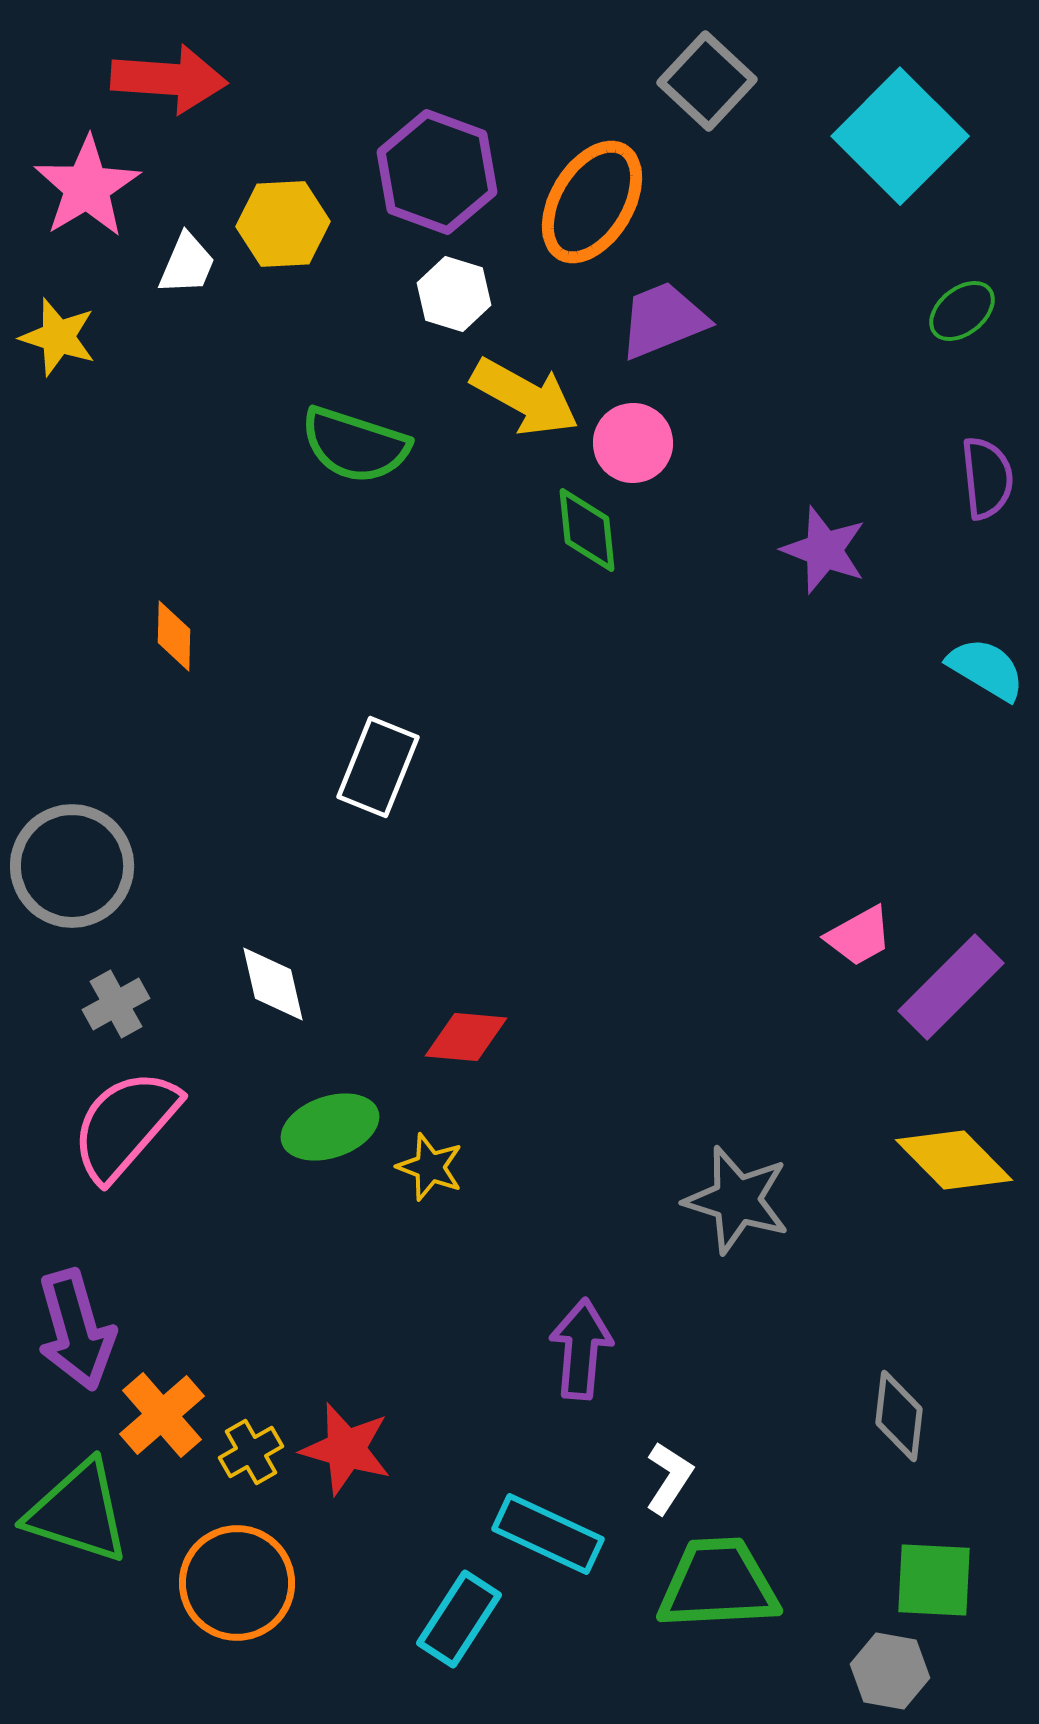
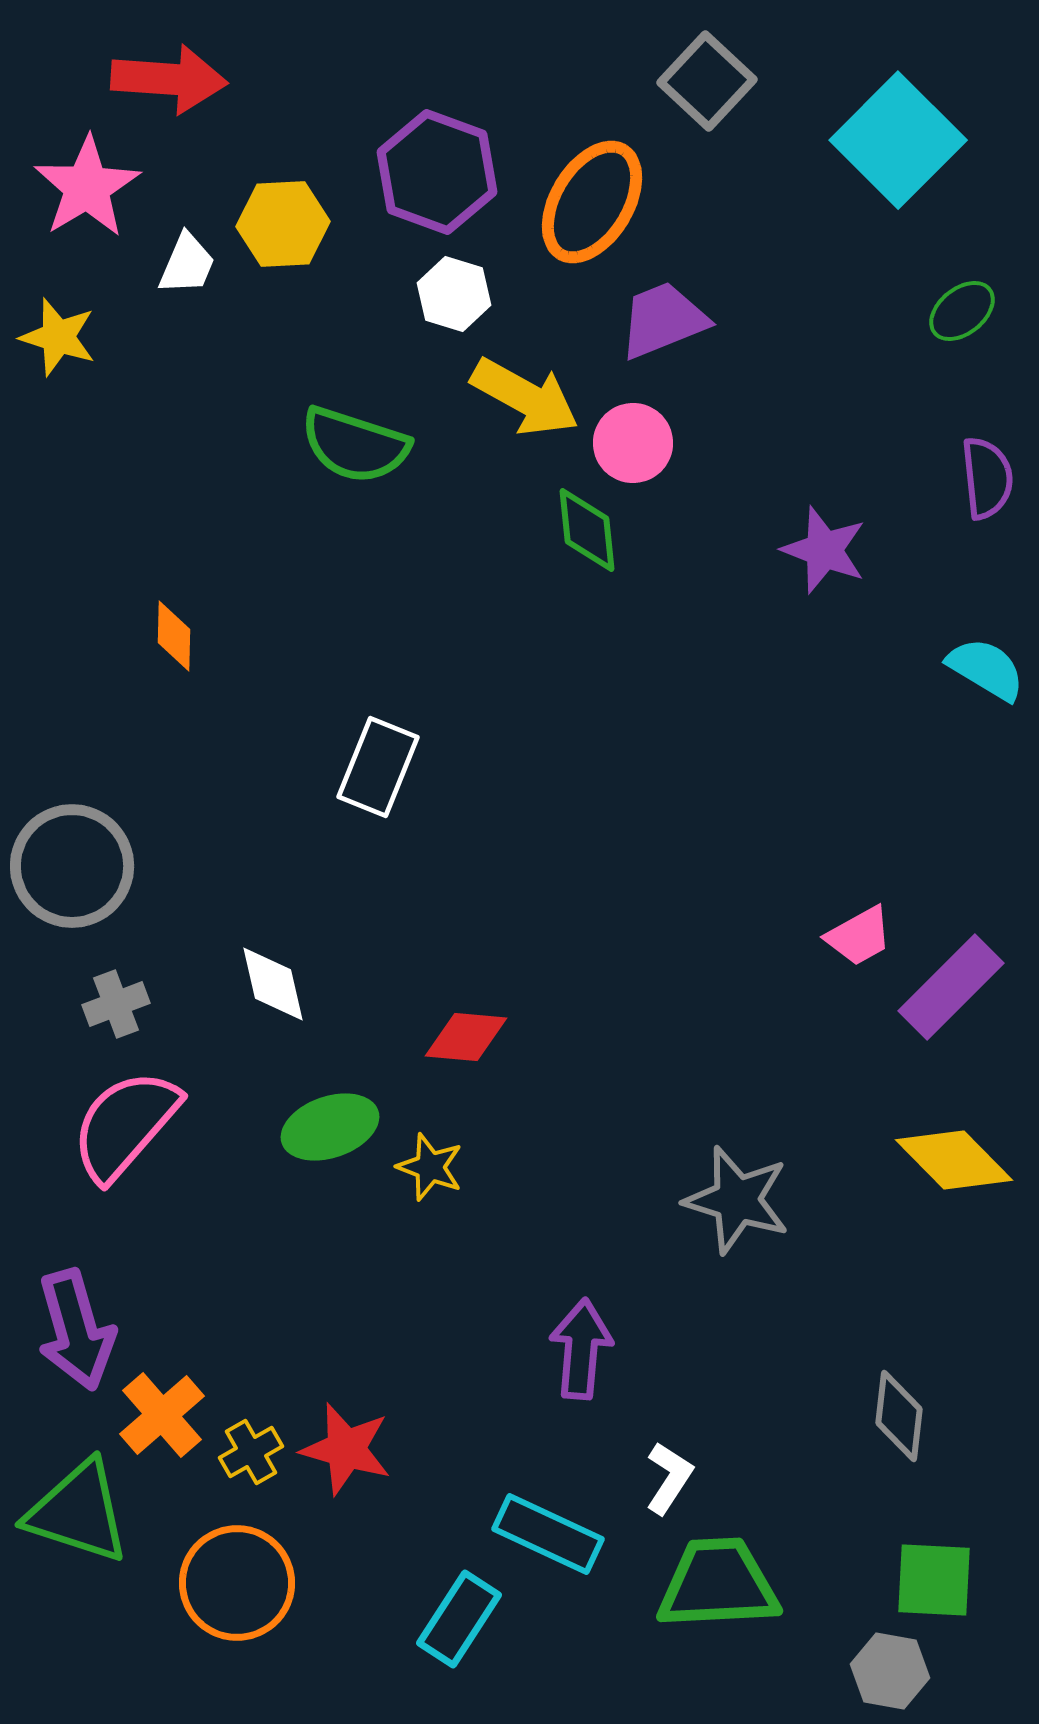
cyan square at (900, 136): moved 2 px left, 4 px down
gray cross at (116, 1004): rotated 8 degrees clockwise
